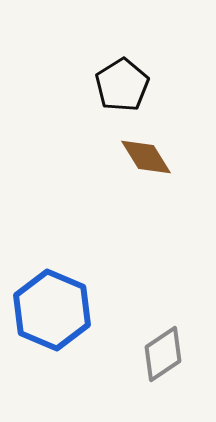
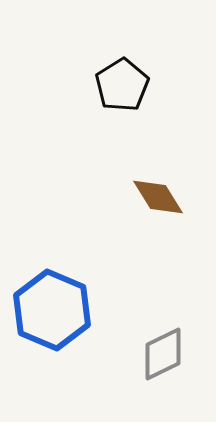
brown diamond: moved 12 px right, 40 px down
gray diamond: rotated 8 degrees clockwise
